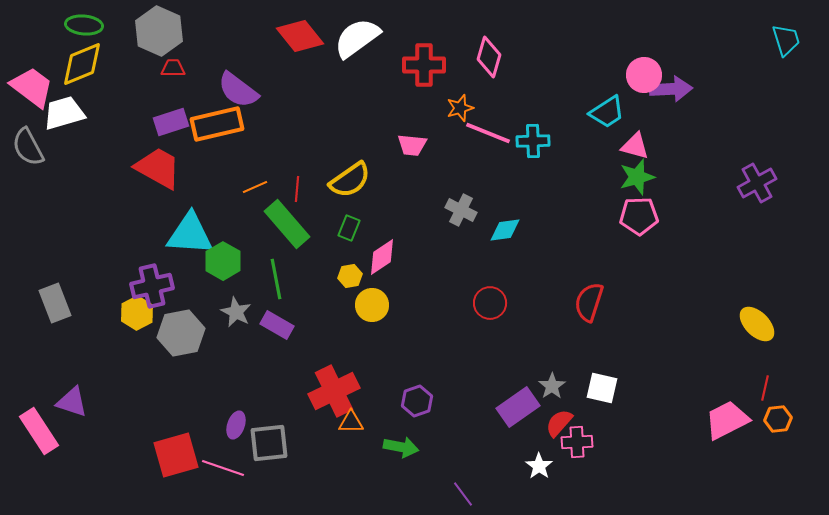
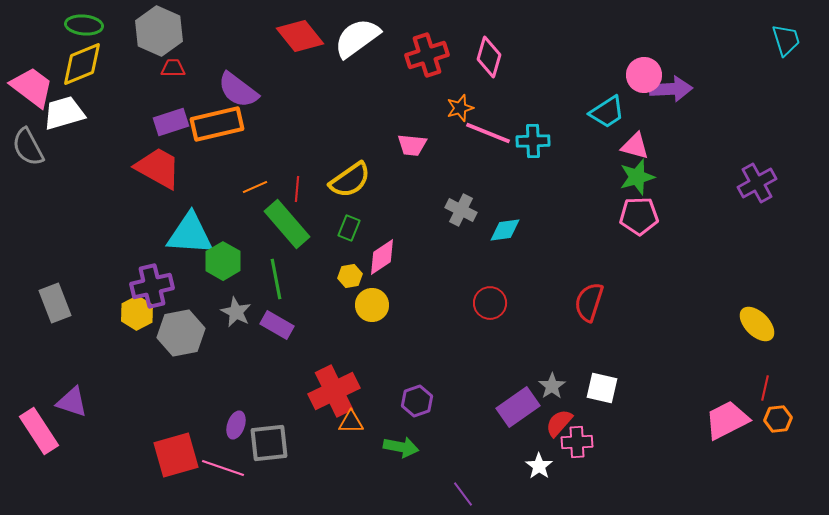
red cross at (424, 65): moved 3 px right, 10 px up; rotated 18 degrees counterclockwise
